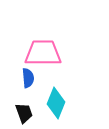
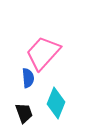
pink trapezoid: rotated 48 degrees counterclockwise
